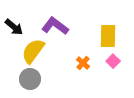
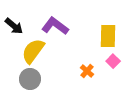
black arrow: moved 1 px up
orange cross: moved 4 px right, 8 px down
